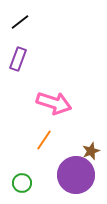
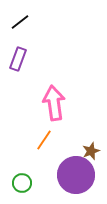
pink arrow: rotated 116 degrees counterclockwise
